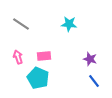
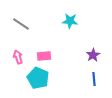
cyan star: moved 1 px right, 3 px up
purple star: moved 3 px right, 4 px up; rotated 24 degrees clockwise
blue line: moved 2 px up; rotated 32 degrees clockwise
